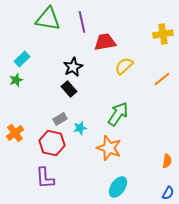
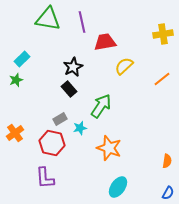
green arrow: moved 17 px left, 8 px up
